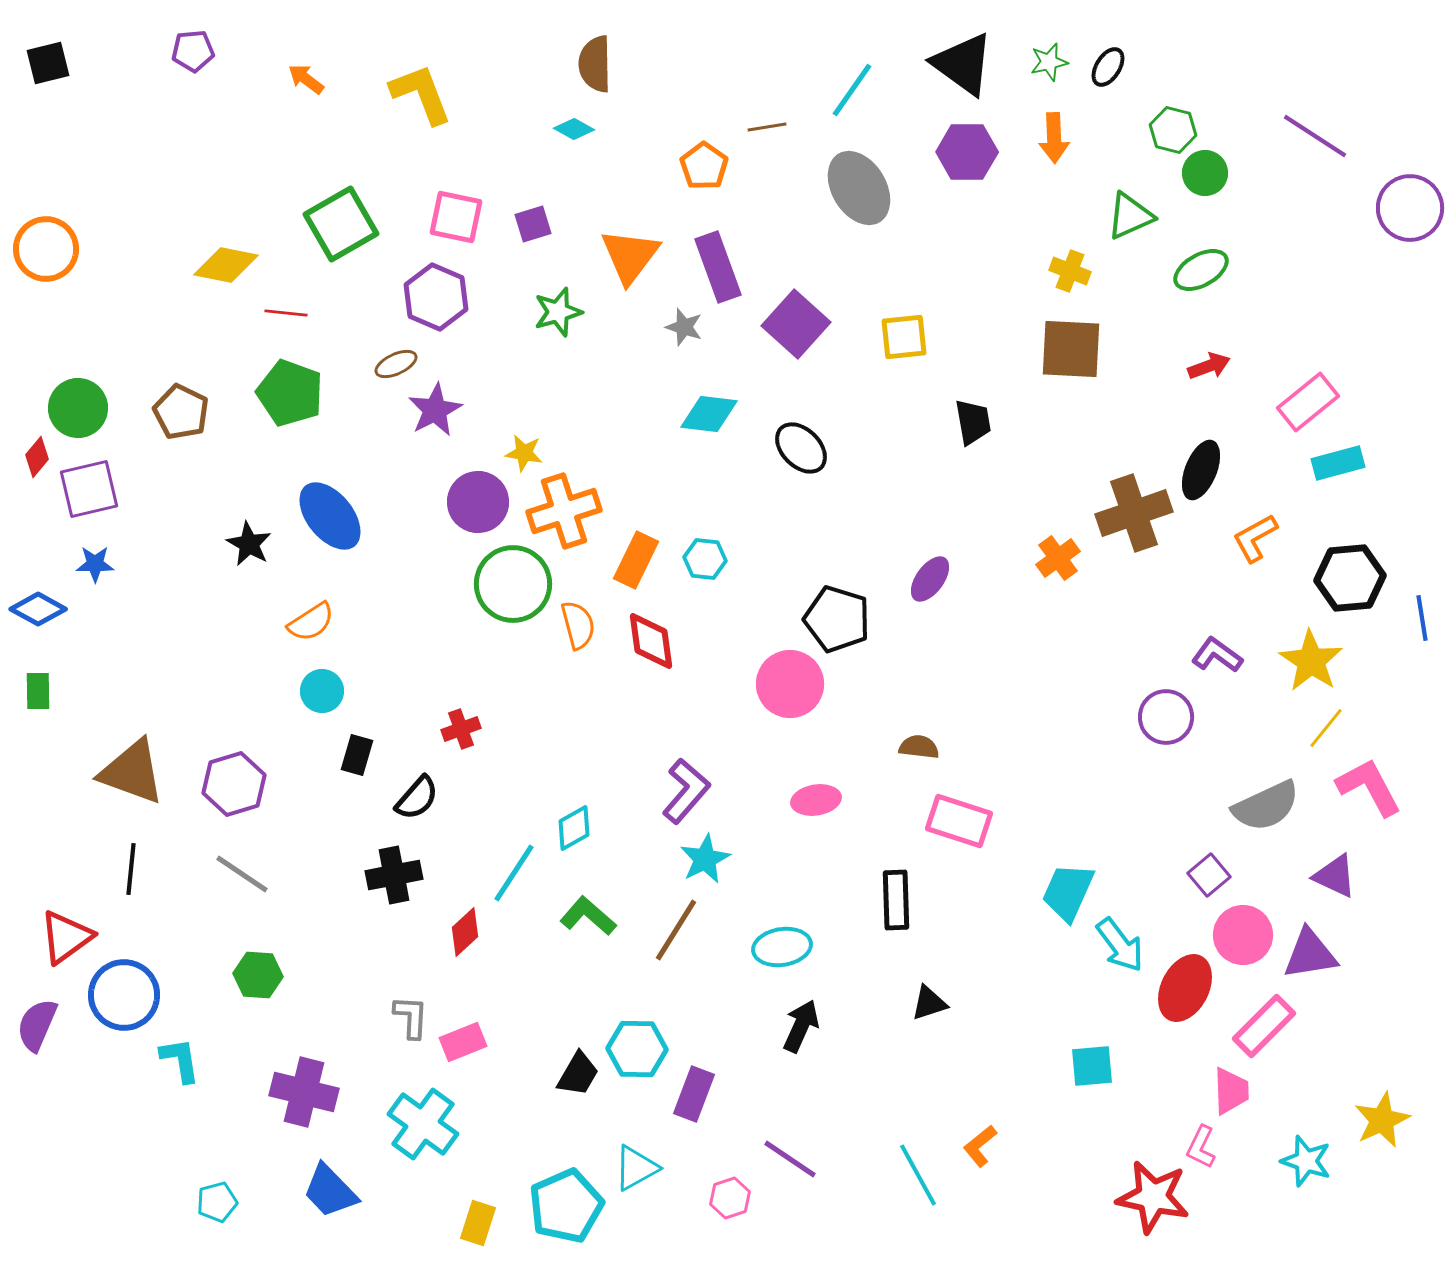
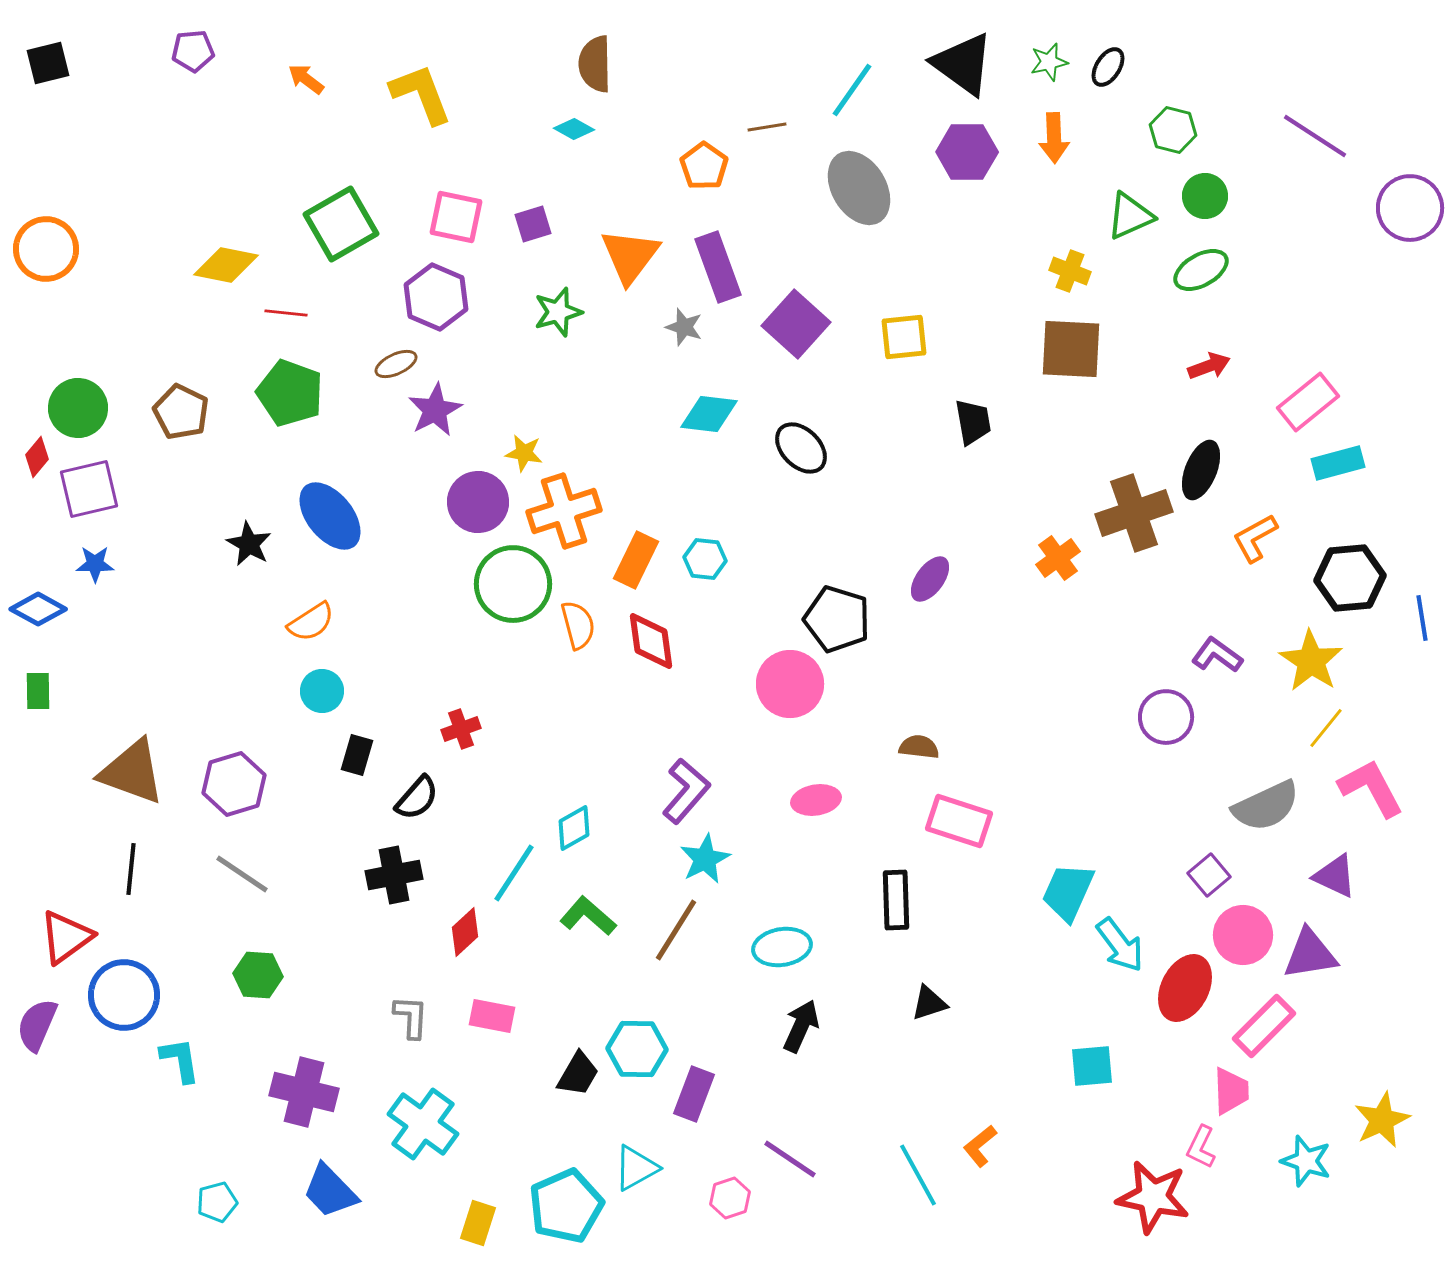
green circle at (1205, 173): moved 23 px down
pink L-shape at (1369, 787): moved 2 px right, 1 px down
pink rectangle at (463, 1042): moved 29 px right, 26 px up; rotated 33 degrees clockwise
